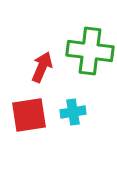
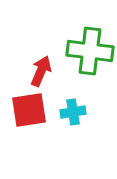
red arrow: moved 1 px left, 4 px down
red square: moved 5 px up
